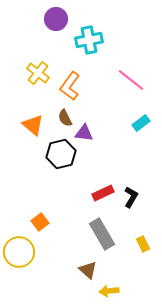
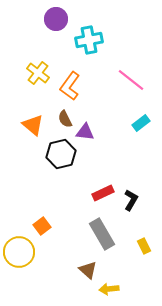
brown semicircle: moved 1 px down
purple triangle: moved 1 px right, 1 px up
black L-shape: moved 3 px down
orange square: moved 2 px right, 4 px down
yellow rectangle: moved 1 px right, 2 px down
yellow arrow: moved 2 px up
